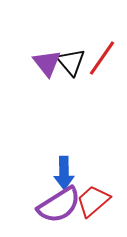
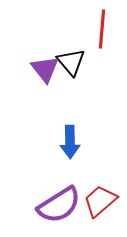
red line: moved 29 px up; rotated 30 degrees counterclockwise
purple triangle: moved 2 px left, 6 px down
blue arrow: moved 6 px right, 31 px up
red trapezoid: moved 7 px right
